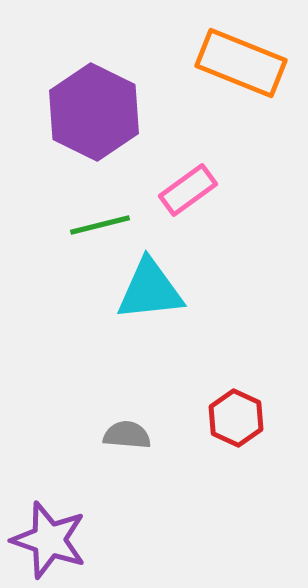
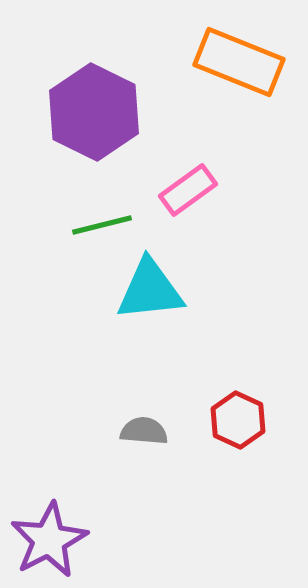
orange rectangle: moved 2 px left, 1 px up
green line: moved 2 px right
red hexagon: moved 2 px right, 2 px down
gray semicircle: moved 17 px right, 4 px up
purple star: rotated 26 degrees clockwise
